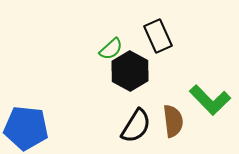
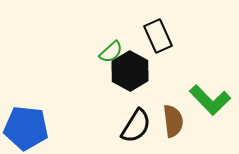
green semicircle: moved 3 px down
